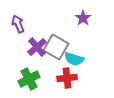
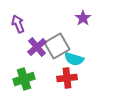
gray square: moved 1 px right, 1 px up; rotated 30 degrees clockwise
green cross: moved 5 px left; rotated 10 degrees clockwise
